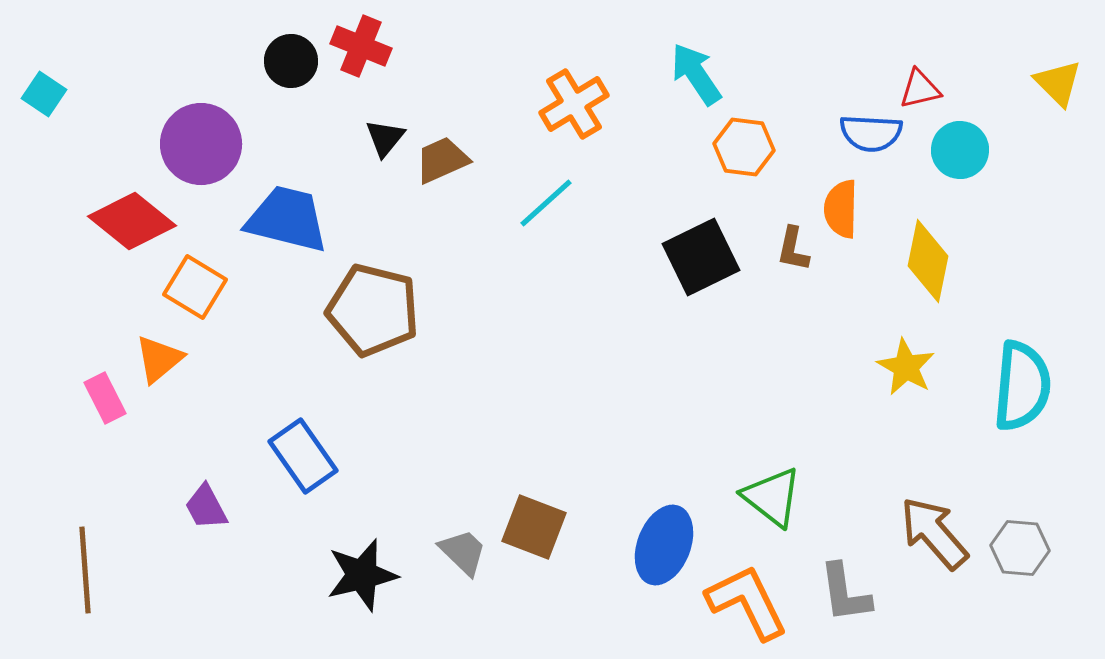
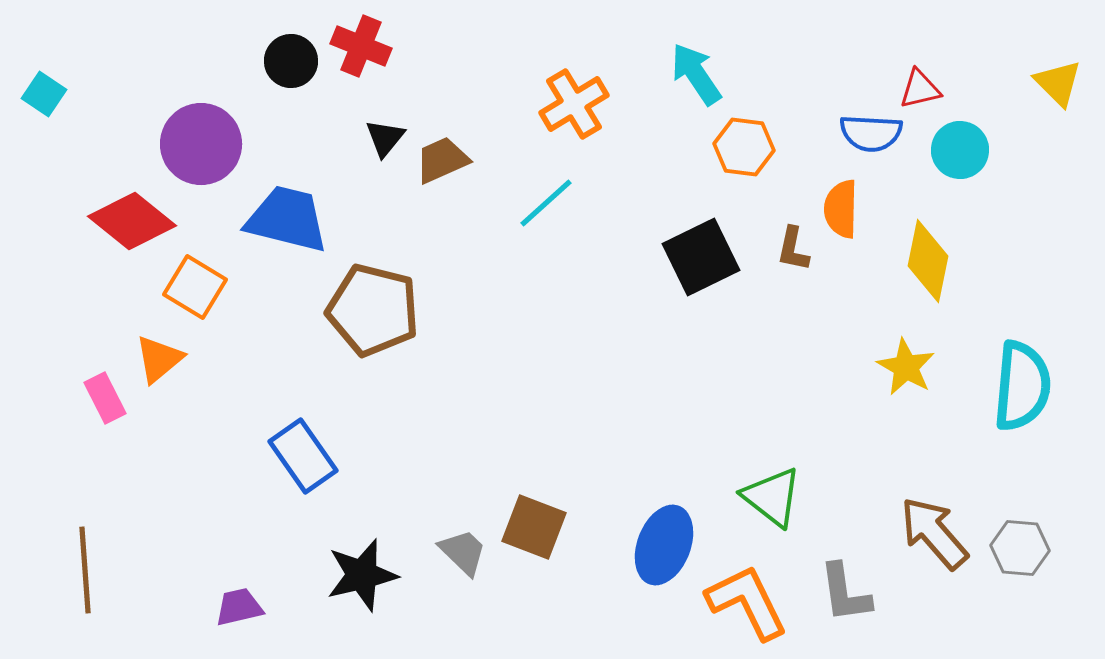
purple trapezoid: moved 33 px right, 100 px down; rotated 105 degrees clockwise
